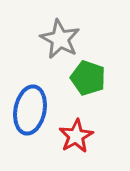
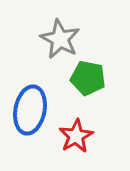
green pentagon: rotated 8 degrees counterclockwise
